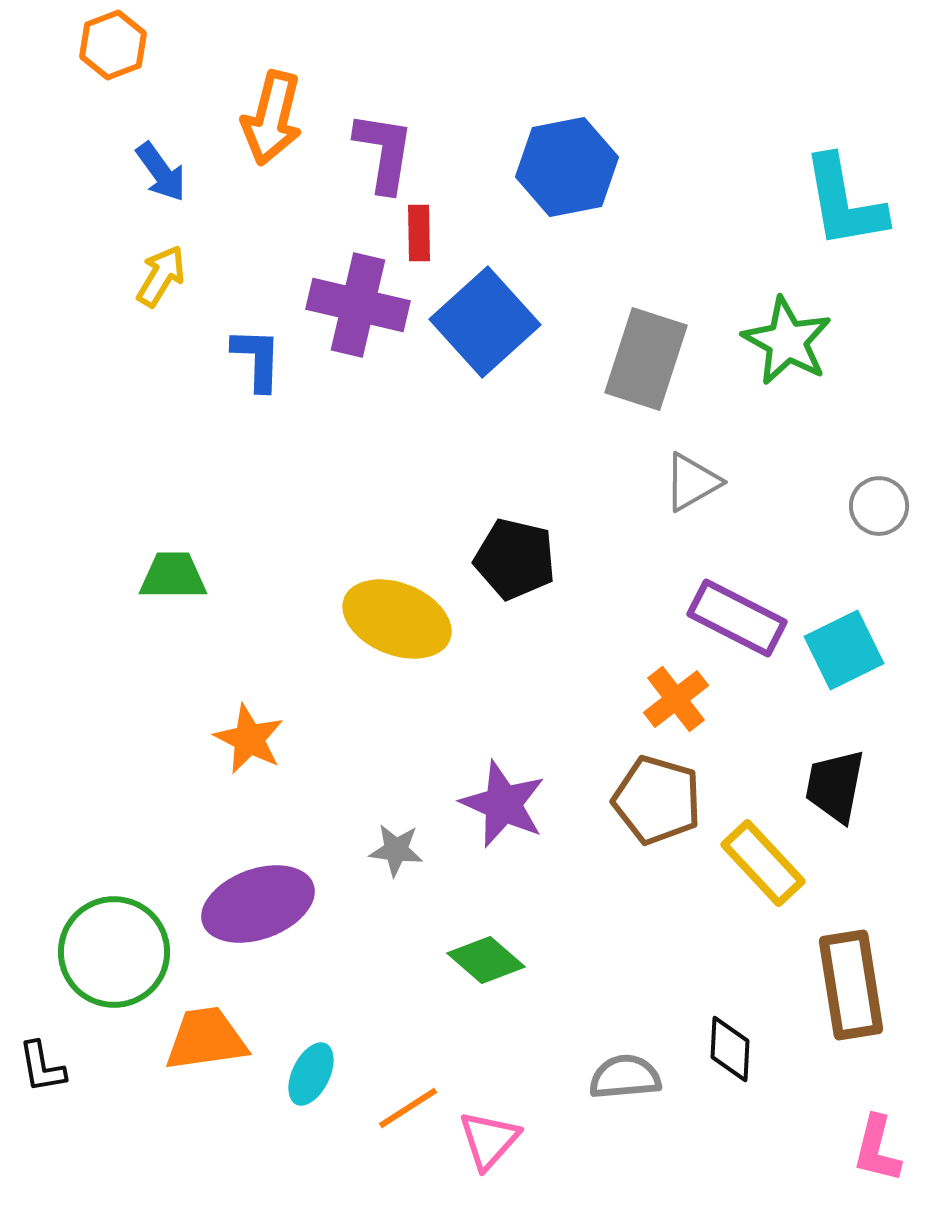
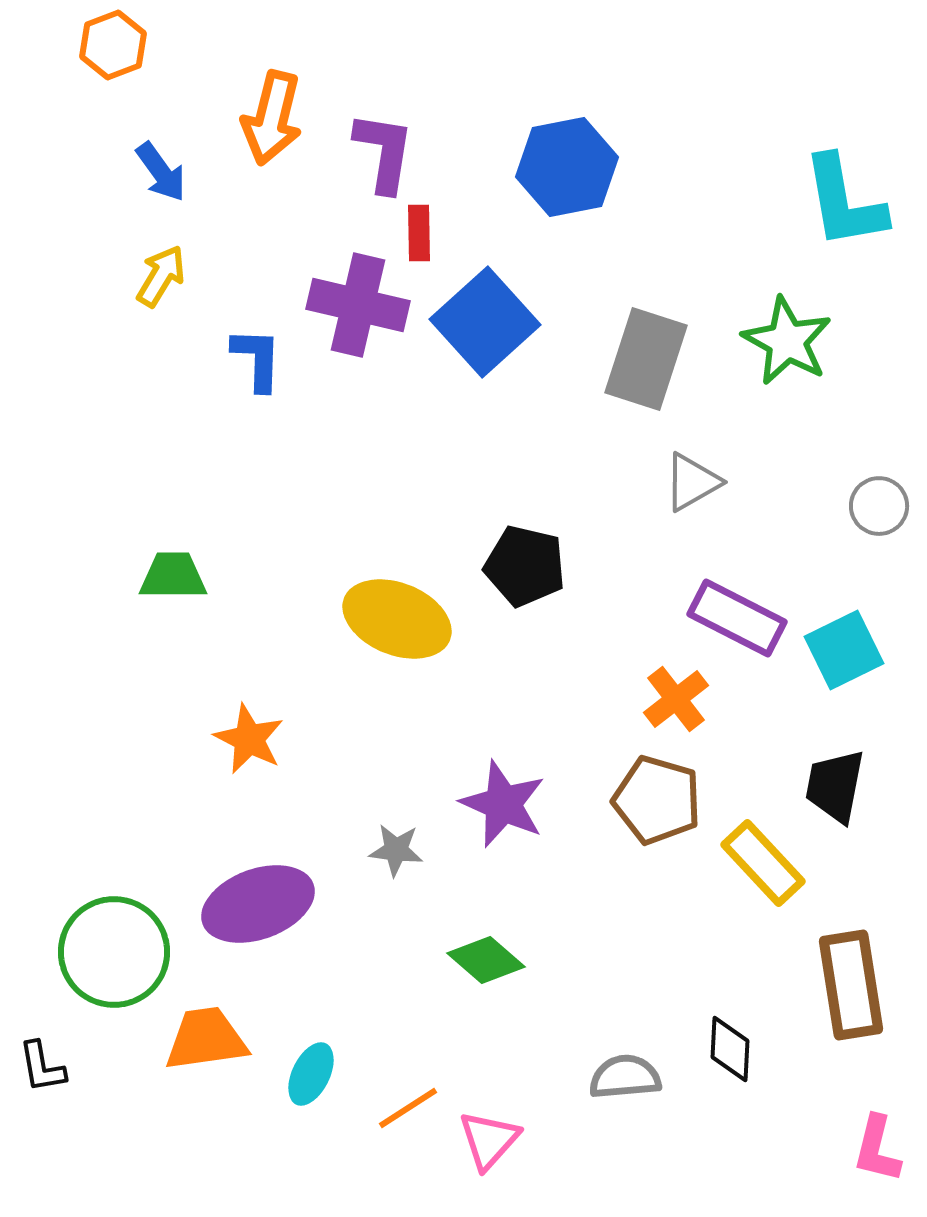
black pentagon: moved 10 px right, 7 px down
